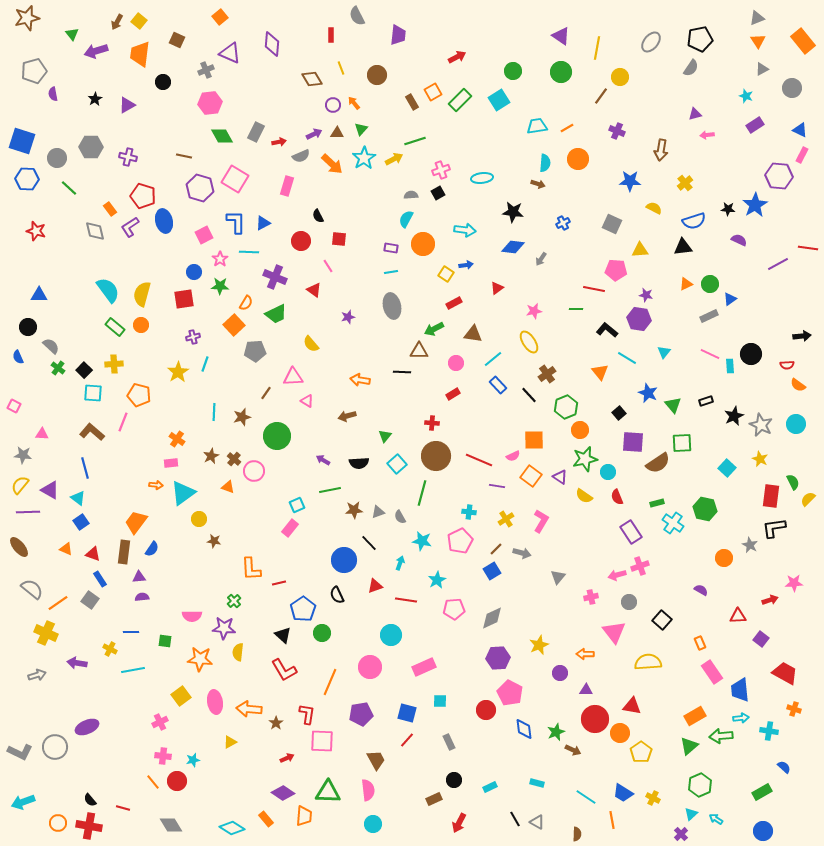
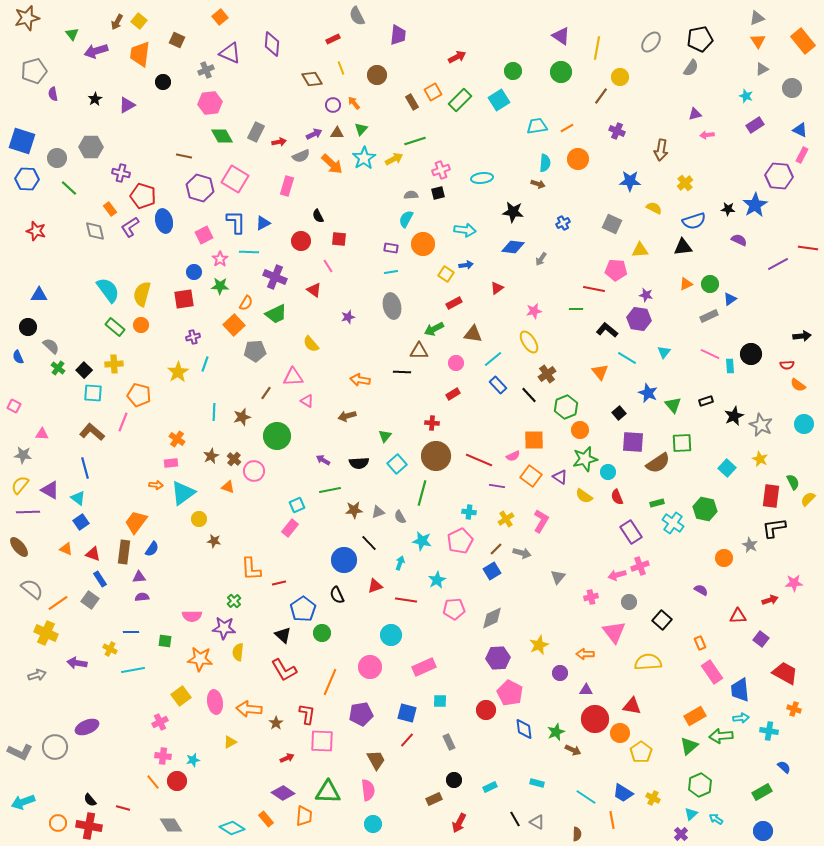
red rectangle at (331, 35): moved 2 px right, 4 px down; rotated 64 degrees clockwise
purple cross at (128, 157): moved 7 px left, 16 px down
black square at (438, 193): rotated 16 degrees clockwise
cyan circle at (796, 424): moved 8 px right
